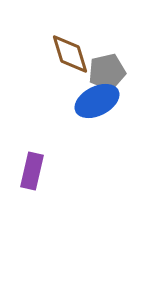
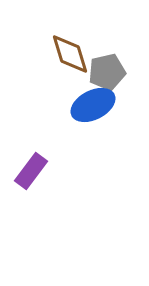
blue ellipse: moved 4 px left, 4 px down
purple rectangle: moved 1 px left; rotated 24 degrees clockwise
